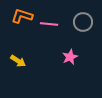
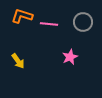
yellow arrow: rotated 21 degrees clockwise
